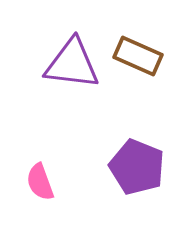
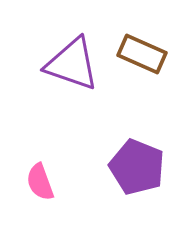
brown rectangle: moved 4 px right, 2 px up
purple triangle: rotated 12 degrees clockwise
